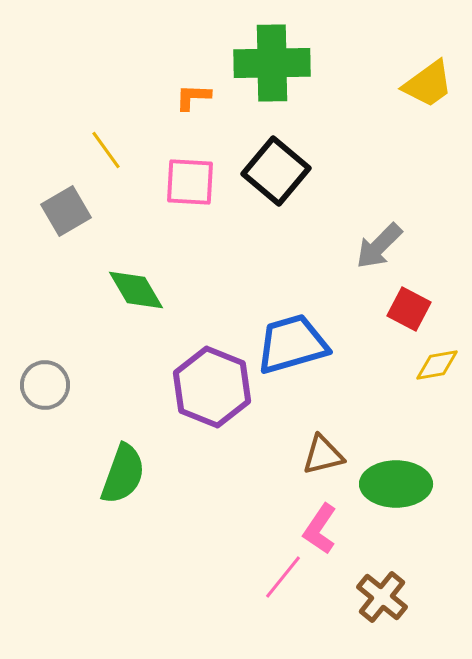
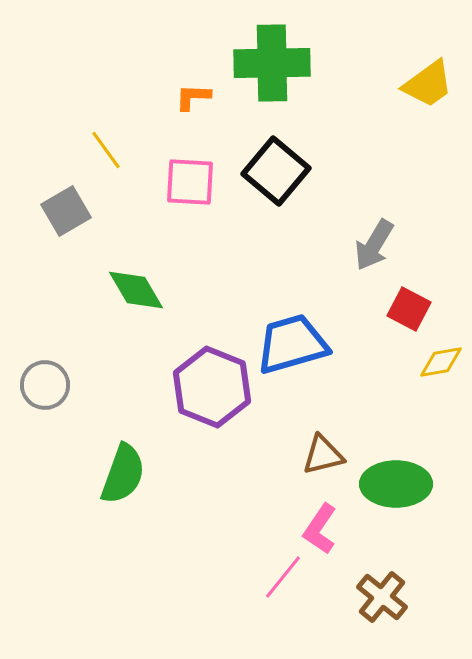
gray arrow: moved 5 px left, 1 px up; rotated 14 degrees counterclockwise
yellow diamond: moved 4 px right, 3 px up
